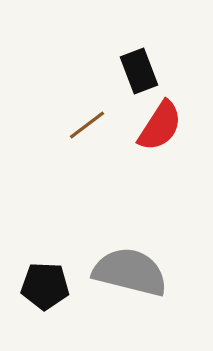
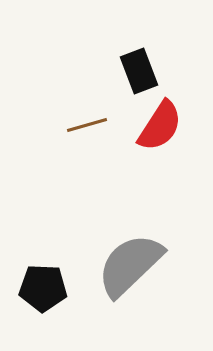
brown line: rotated 21 degrees clockwise
gray semicircle: moved 7 px up; rotated 58 degrees counterclockwise
black pentagon: moved 2 px left, 2 px down
